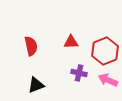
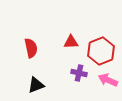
red semicircle: moved 2 px down
red hexagon: moved 4 px left
